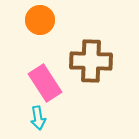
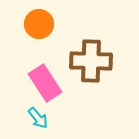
orange circle: moved 1 px left, 4 px down
cyan arrow: rotated 30 degrees counterclockwise
